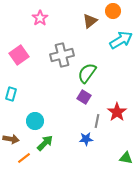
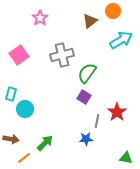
cyan circle: moved 10 px left, 12 px up
